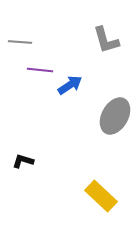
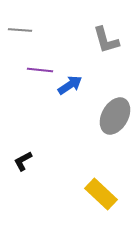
gray line: moved 12 px up
black L-shape: rotated 45 degrees counterclockwise
yellow rectangle: moved 2 px up
